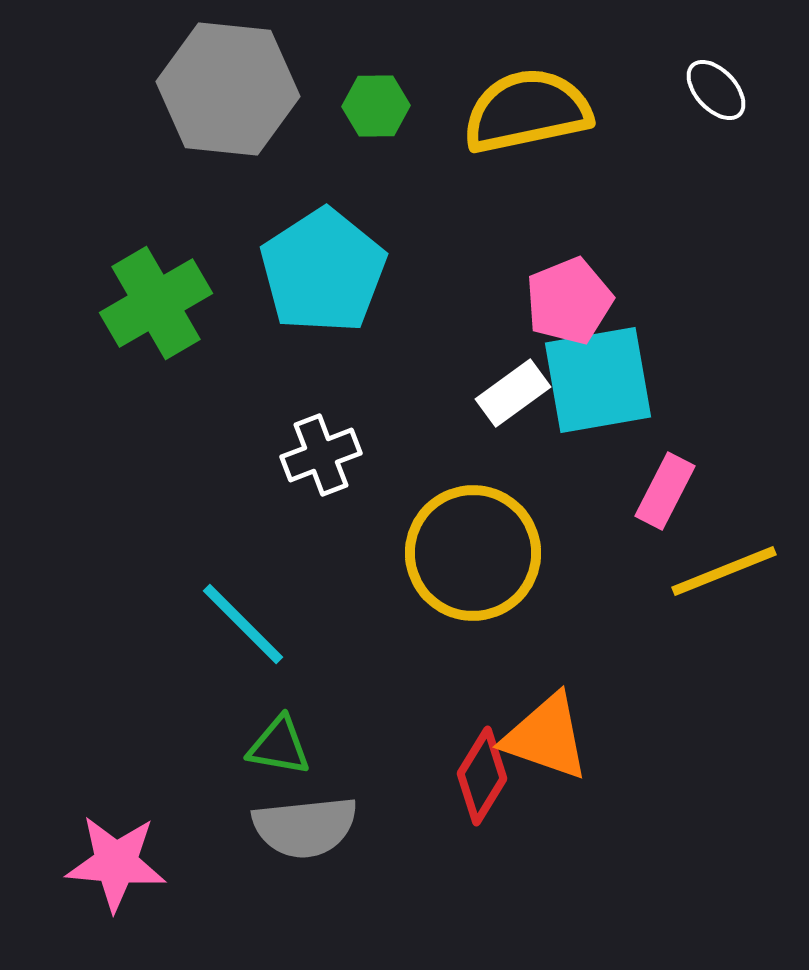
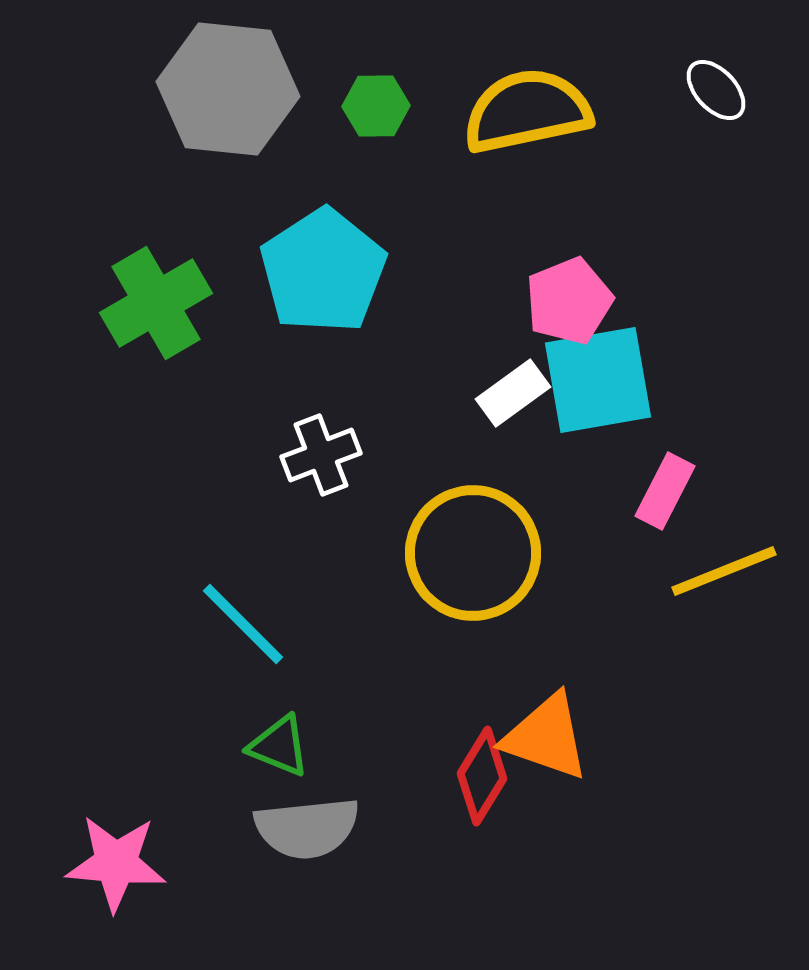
green triangle: rotated 12 degrees clockwise
gray semicircle: moved 2 px right, 1 px down
